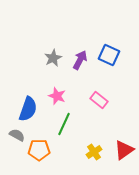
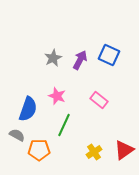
green line: moved 1 px down
